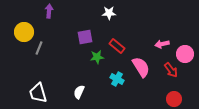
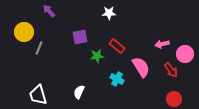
purple arrow: rotated 48 degrees counterclockwise
purple square: moved 5 px left
green star: moved 1 px up
white trapezoid: moved 2 px down
